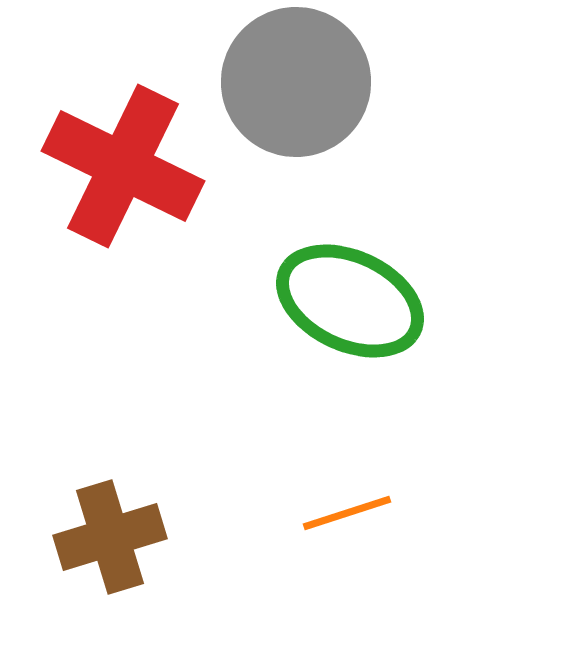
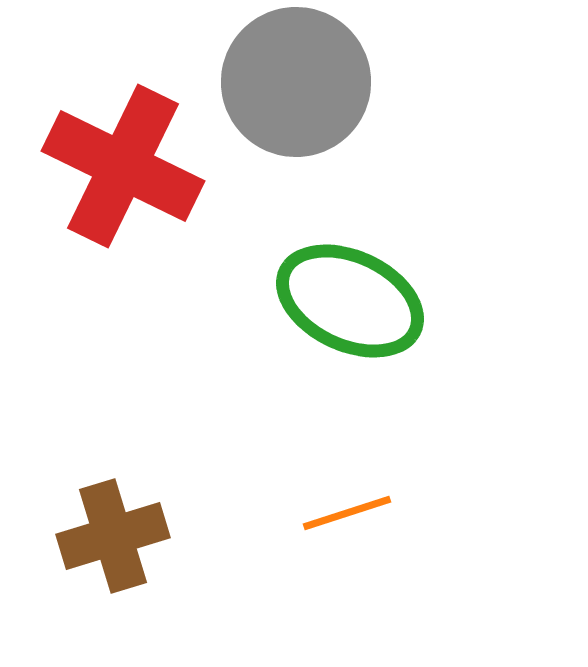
brown cross: moved 3 px right, 1 px up
